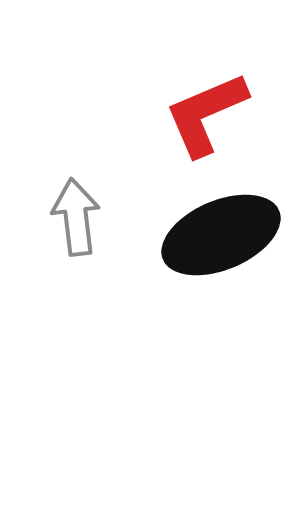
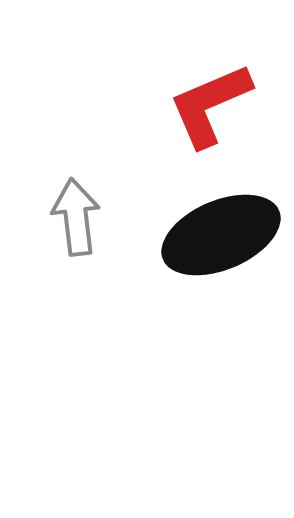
red L-shape: moved 4 px right, 9 px up
